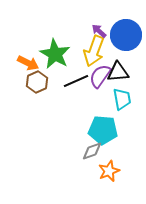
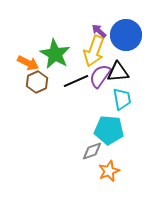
cyan pentagon: moved 6 px right
